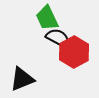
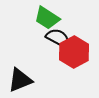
green trapezoid: rotated 32 degrees counterclockwise
black triangle: moved 2 px left, 1 px down
